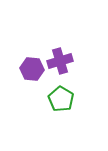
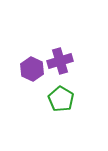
purple hexagon: rotated 20 degrees clockwise
